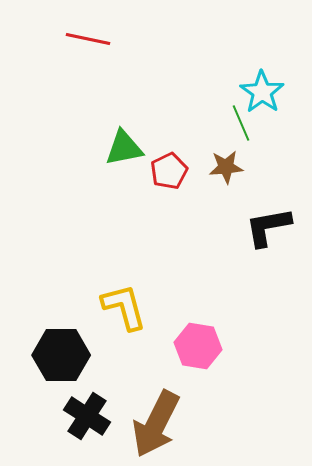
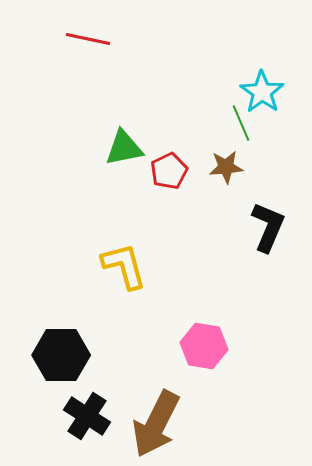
black L-shape: rotated 123 degrees clockwise
yellow L-shape: moved 41 px up
pink hexagon: moved 6 px right
